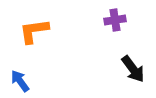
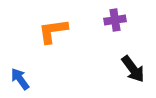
orange L-shape: moved 19 px right
blue arrow: moved 2 px up
